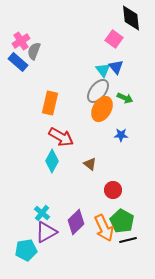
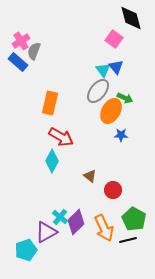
black diamond: rotated 8 degrees counterclockwise
orange ellipse: moved 9 px right, 2 px down
brown triangle: moved 12 px down
cyan cross: moved 18 px right, 4 px down
green pentagon: moved 12 px right, 2 px up
cyan pentagon: rotated 10 degrees counterclockwise
